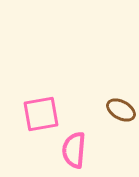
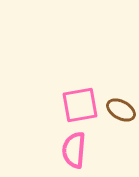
pink square: moved 39 px right, 9 px up
